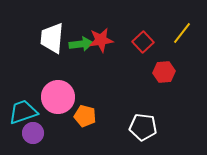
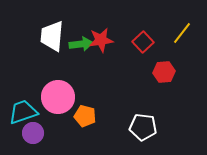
white trapezoid: moved 2 px up
